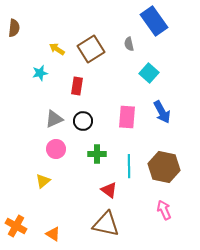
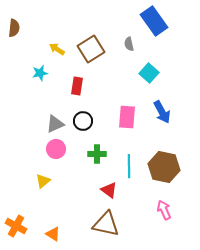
gray triangle: moved 1 px right, 5 px down
